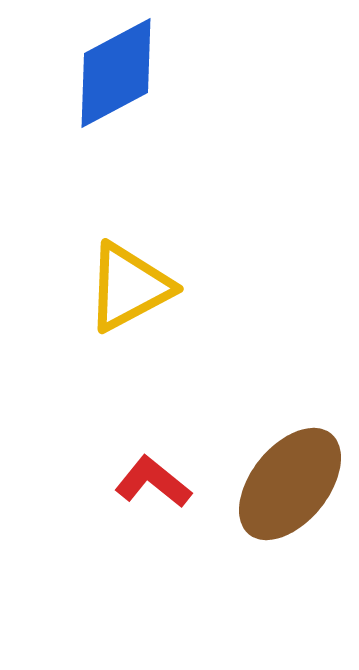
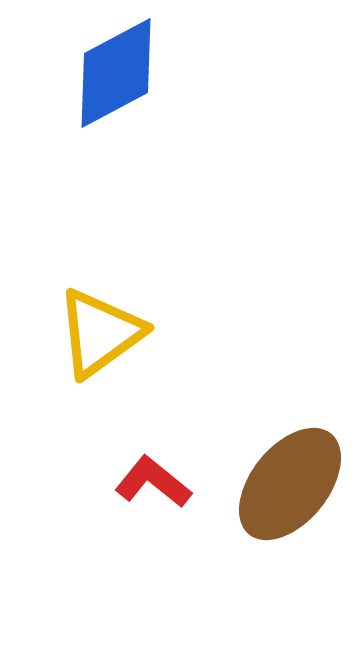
yellow triangle: moved 29 px left, 46 px down; rotated 8 degrees counterclockwise
